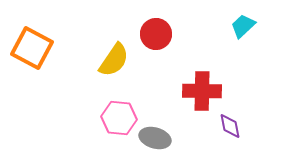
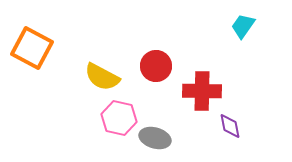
cyan trapezoid: rotated 12 degrees counterclockwise
red circle: moved 32 px down
yellow semicircle: moved 12 px left, 17 px down; rotated 84 degrees clockwise
pink hexagon: rotated 8 degrees clockwise
